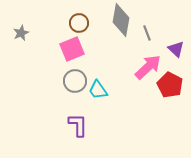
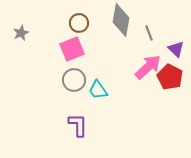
gray line: moved 2 px right
gray circle: moved 1 px left, 1 px up
red pentagon: moved 8 px up
